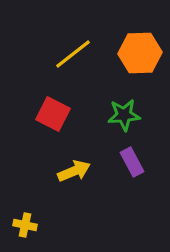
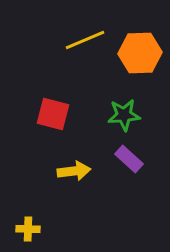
yellow line: moved 12 px right, 14 px up; rotated 15 degrees clockwise
red square: rotated 12 degrees counterclockwise
purple rectangle: moved 3 px left, 3 px up; rotated 20 degrees counterclockwise
yellow arrow: rotated 16 degrees clockwise
yellow cross: moved 3 px right, 4 px down; rotated 10 degrees counterclockwise
